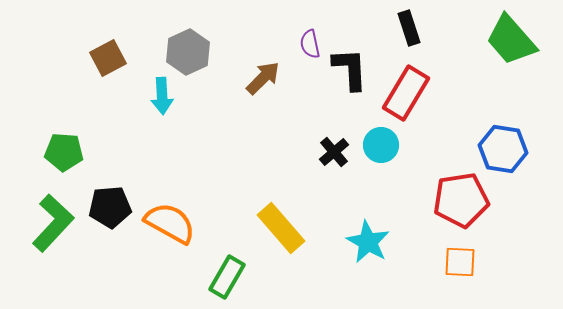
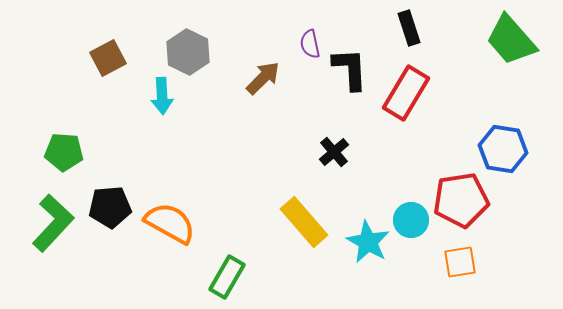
gray hexagon: rotated 9 degrees counterclockwise
cyan circle: moved 30 px right, 75 px down
yellow rectangle: moved 23 px right, 6 px up
orange square: rotated 12 degrees counterclockwise
